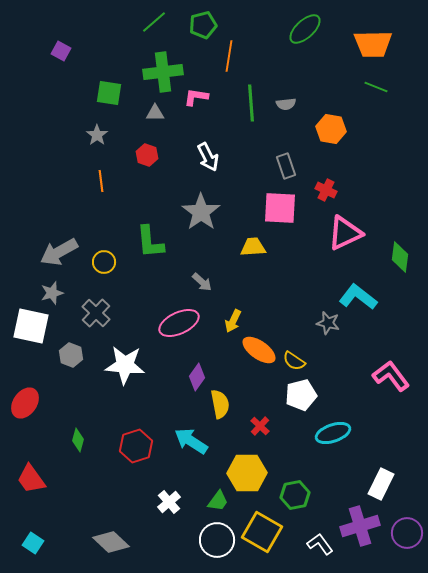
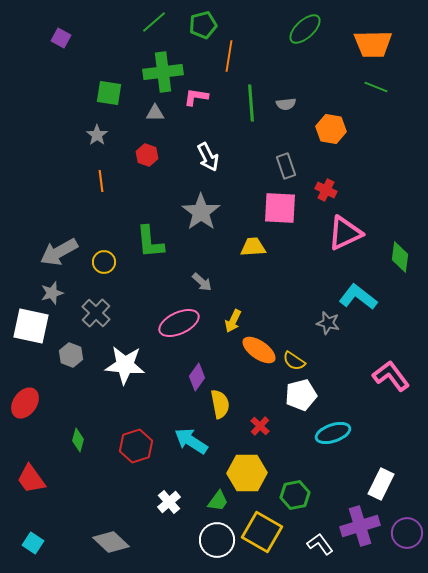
purple square at (61, 51): moved 13 px up
